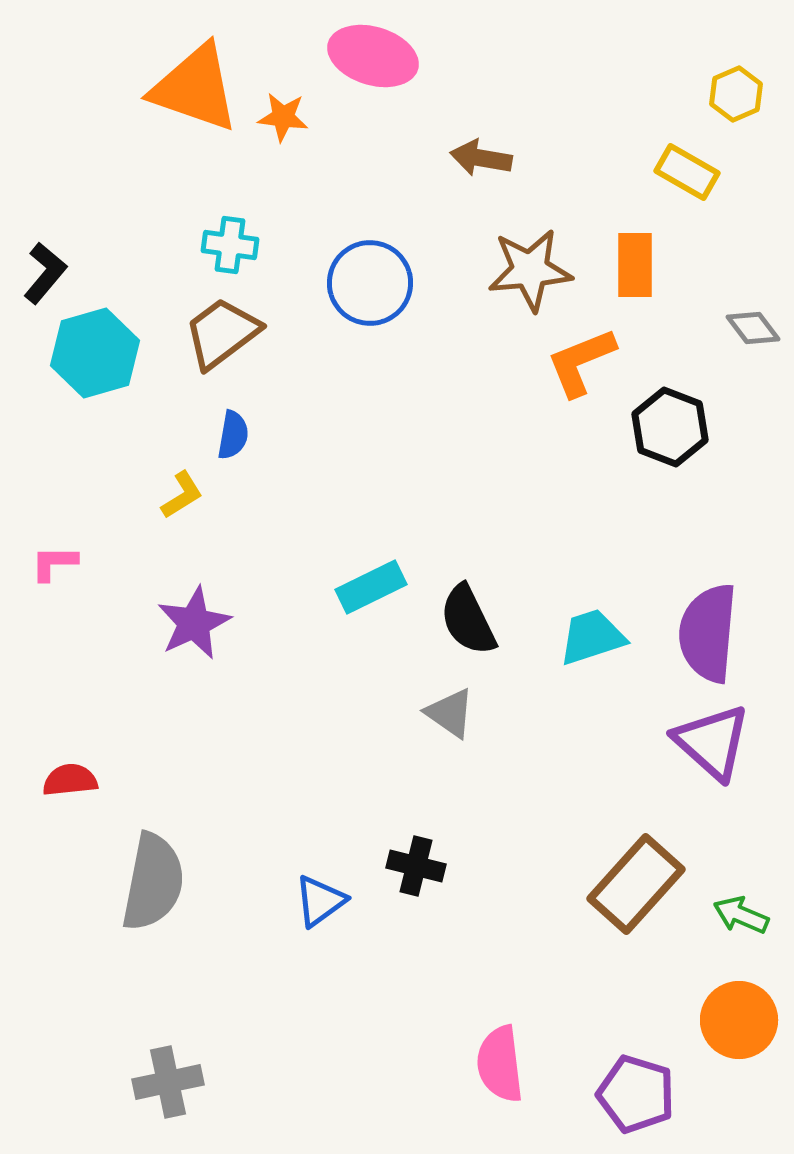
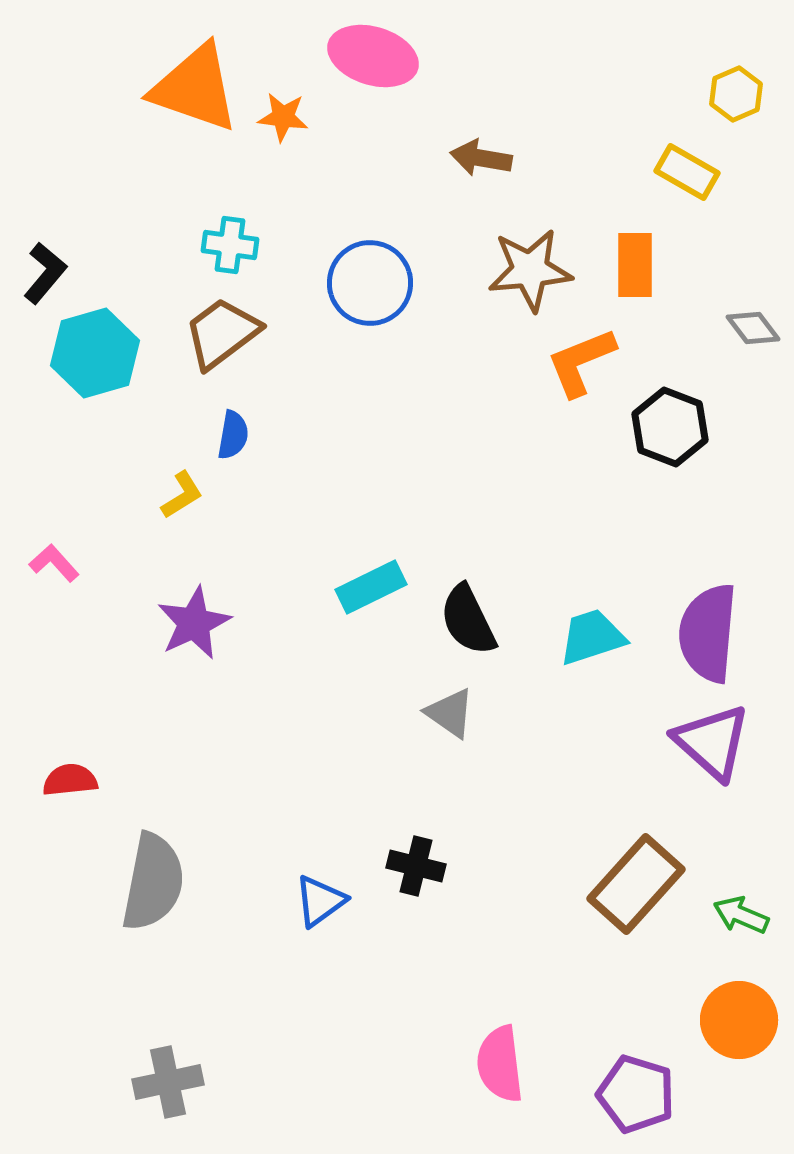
pink L-shape: rotated 48 degrees clockwise
